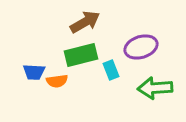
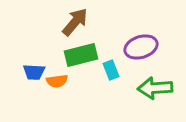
brown arrow: moved 10 px left; rotated 20 degrees counterclockwise
